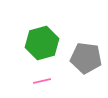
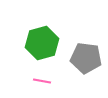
pink line: rotated 24 degrees clockwise
